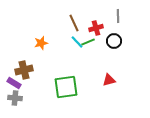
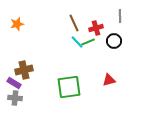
gray line: moved 2 px right
orange star: moved 24 px left, 19 px up
green square: moved 3 px right
